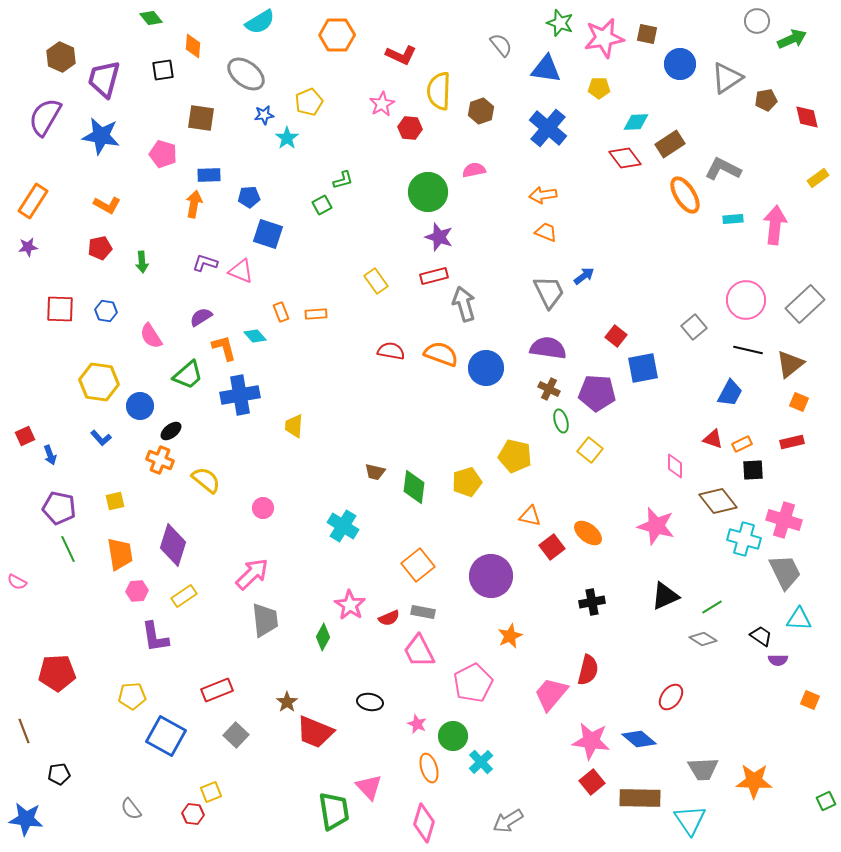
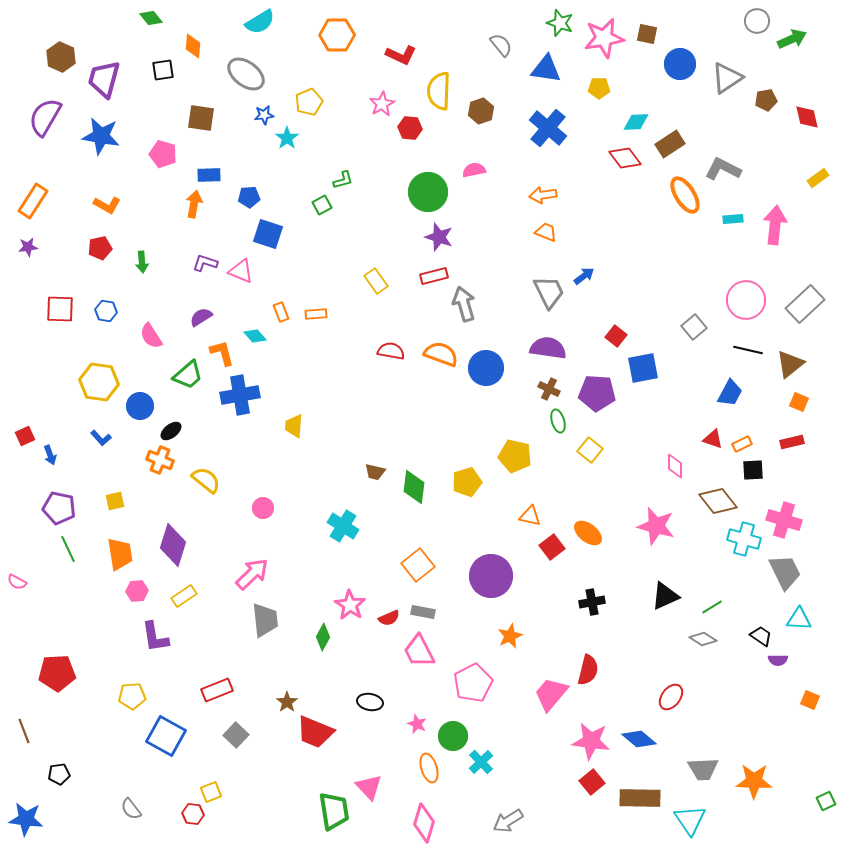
orange L-shape at (224, 348): moved 2 px left, 5 px down
green ellipse at (561, 421): moved 3 px left
